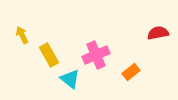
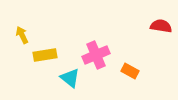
red semicircle: moved 3 px right, 7 px up; rotated 20 degrees clockwise
yellow rectangle: moved 4 px left; rotated 70 degrees counterclockwise
orange rectangle: moved 1 px left, 1 px up; rotated 66 degrees clockwise
cyan triangle: moved 1 px up
